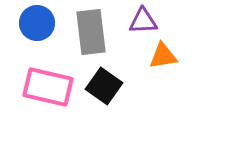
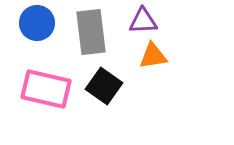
orange triangle: moved 10 px left
pink rectangle: moved 2 px left, 2 px down
